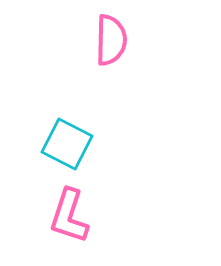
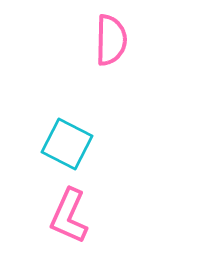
pink L-shape: rotated 6 degrees clockwise
